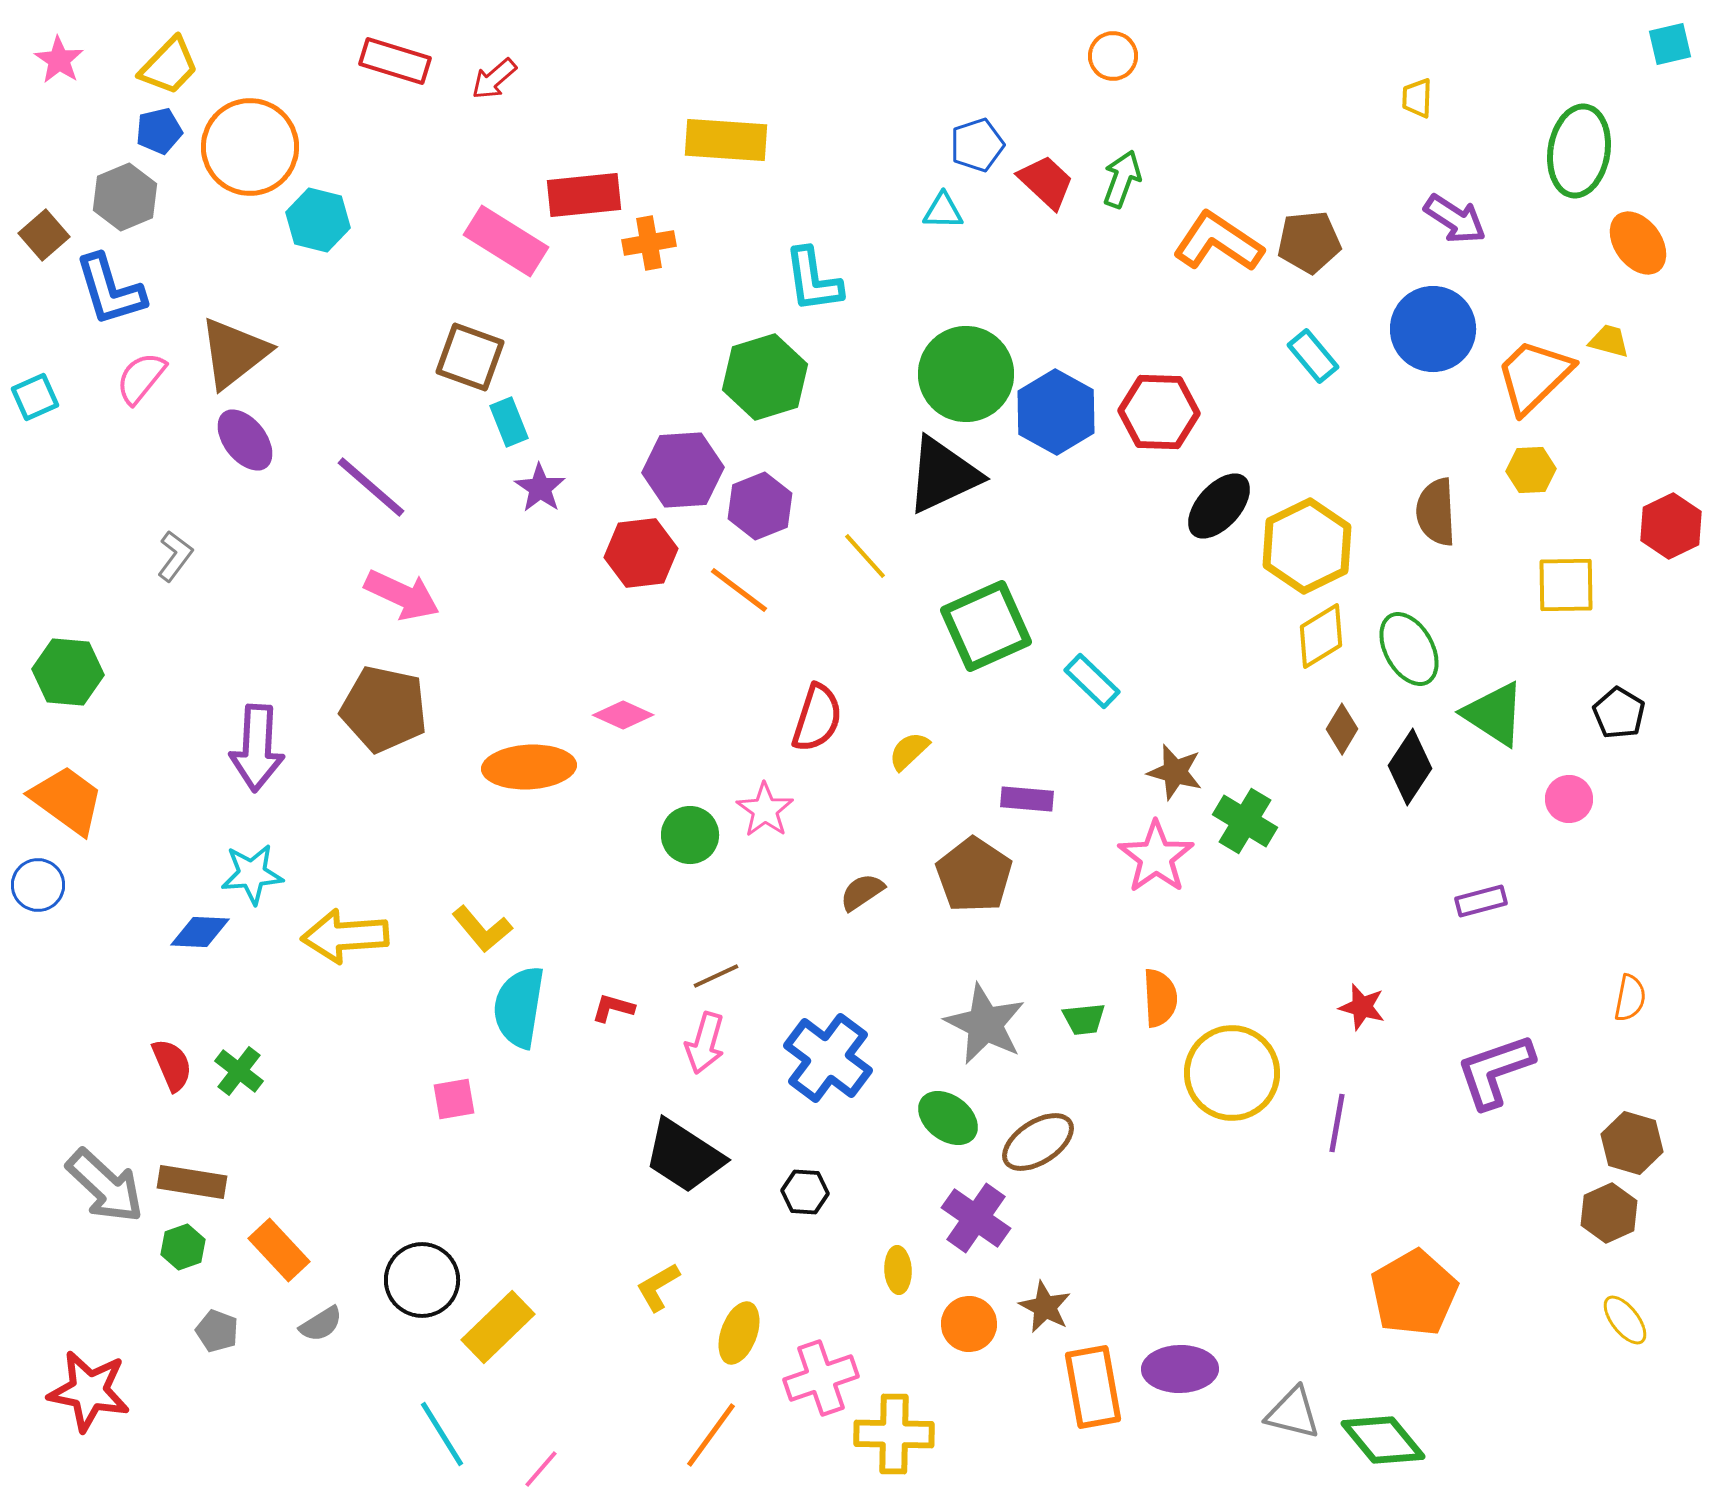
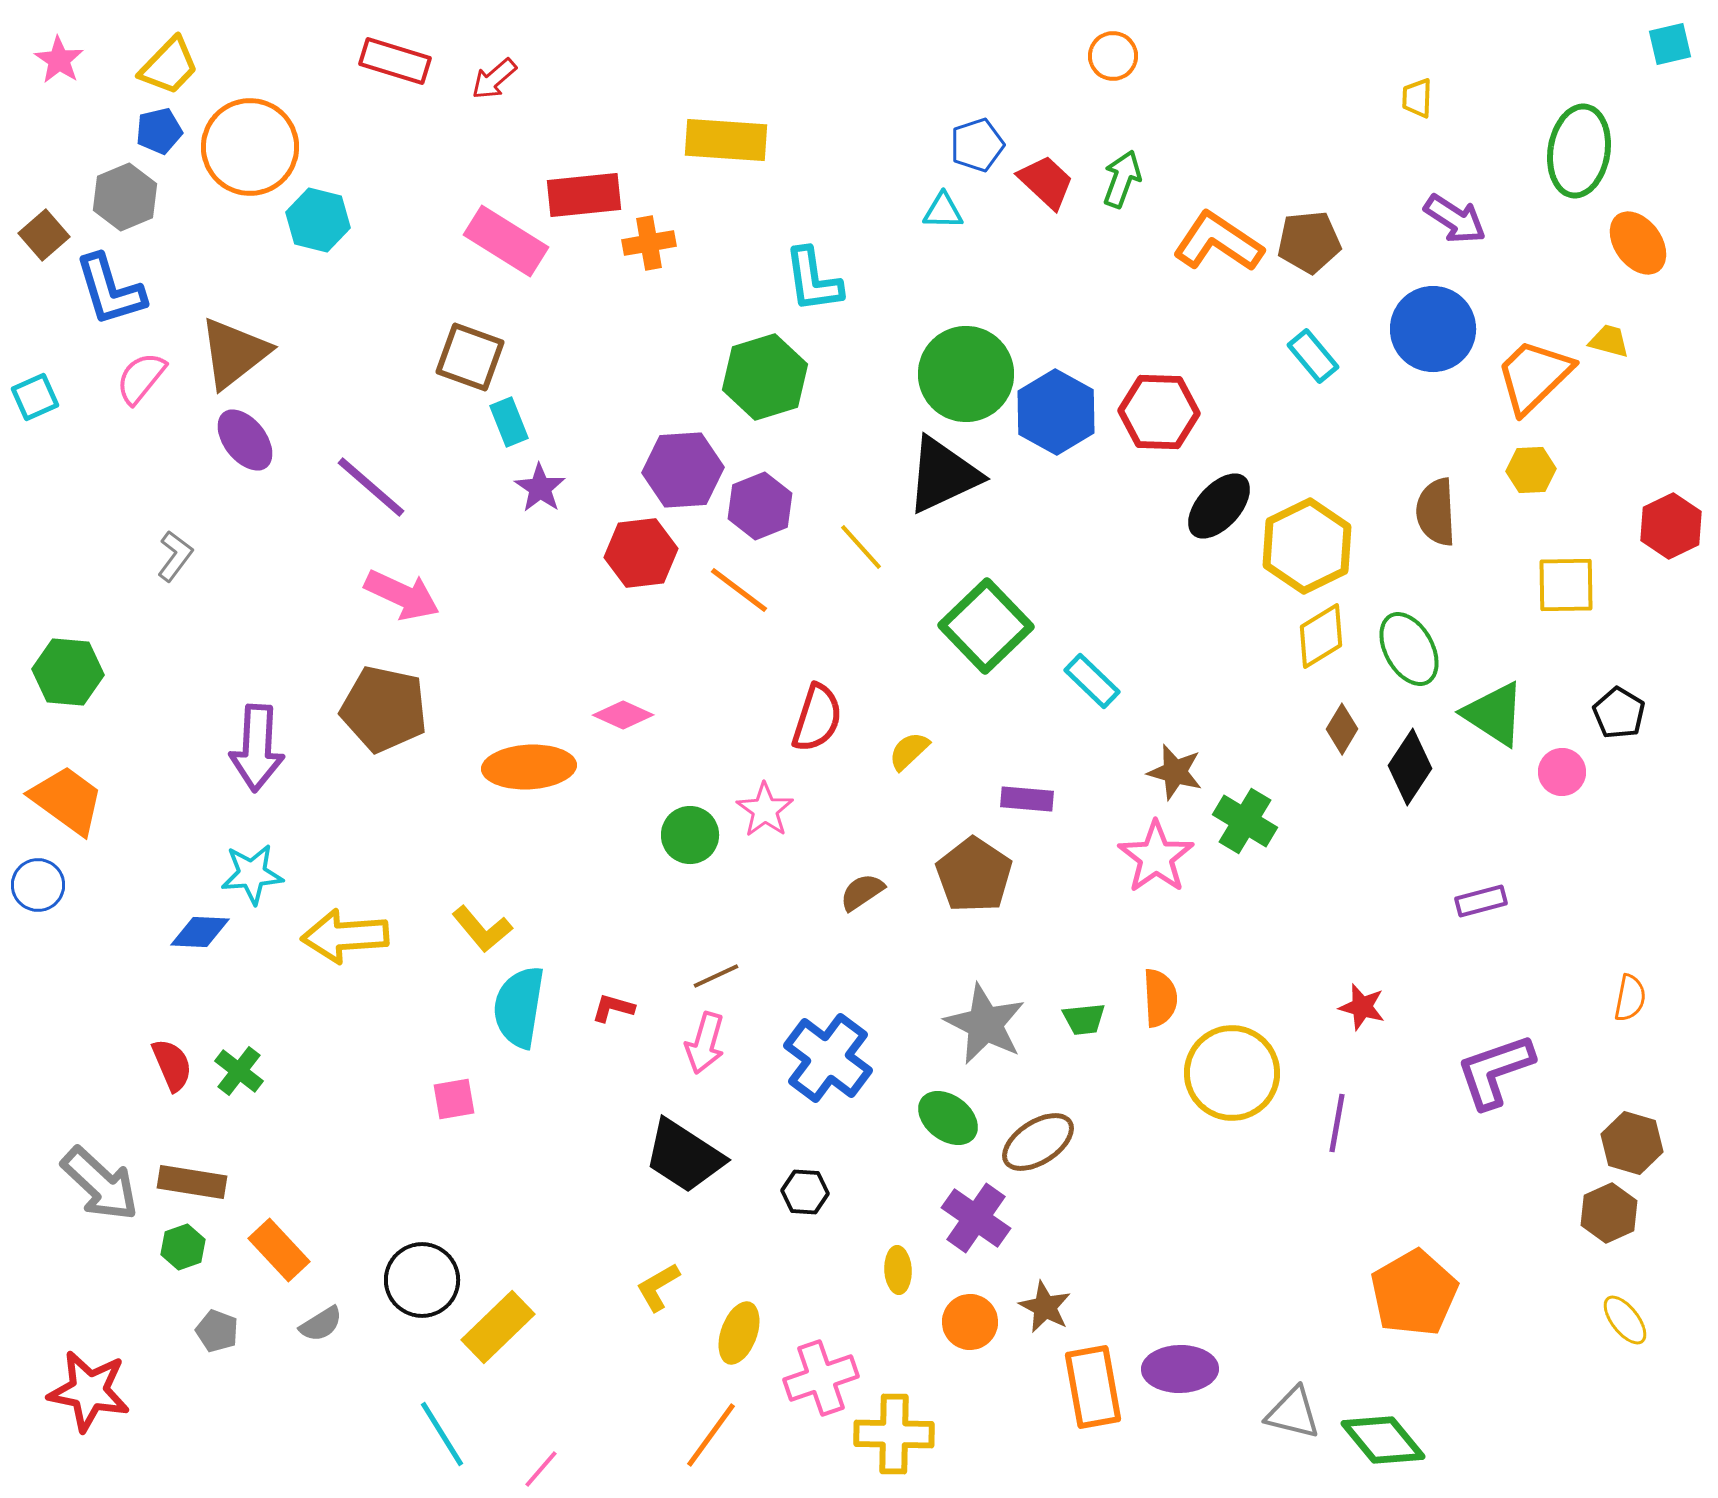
yellow line at (865, 556): moved 4 px left, 9 px up
green square at (986, 626): rotated 20 degrees counterclockwise
pink circle at (1569, 799): moved 7 px left, 27 px up
gray arrow at (105, 1186): moved 5 px left, 2 px up
orange circle at (969, 1324): moved 1 px right, 2 px up
